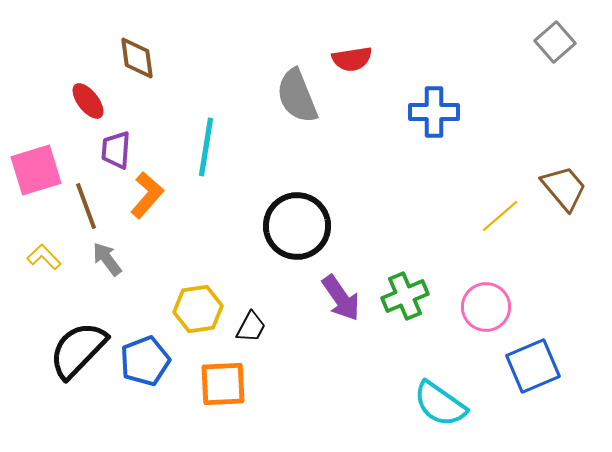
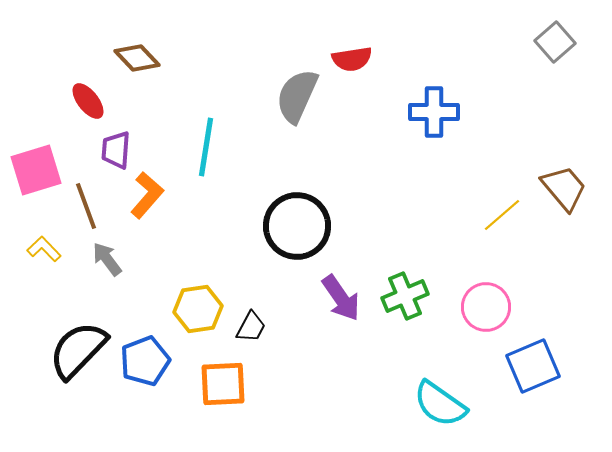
brown diamond: rotated 36 degrees counterclockwise
gray semicircle: rotated 46 degrees clockwise
yellow line: moved 2 px right, 1 px up
yellow L-shape: moved 8 px up
